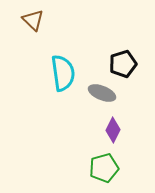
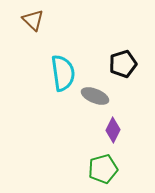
gray ellipse: moved 7 px left, 3 px down
green pentagon: moved 1 px left, 1 px down
